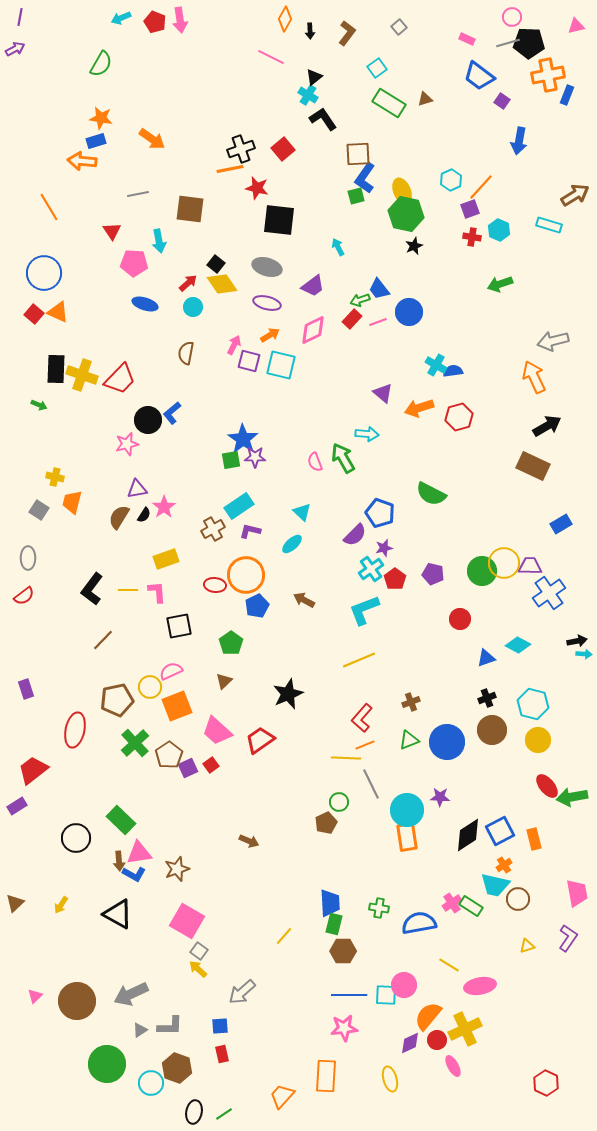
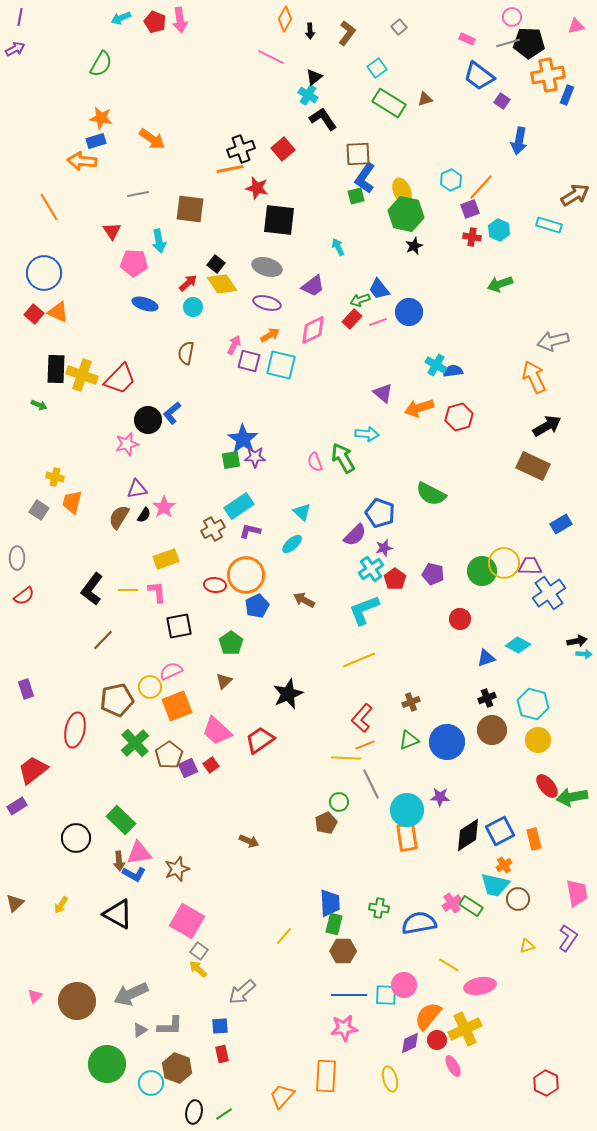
gray ellipse at (28, 558): moved 11 px left
